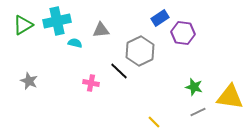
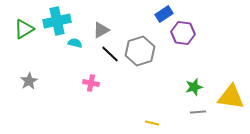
blue rectangle: moved 4 px right, 4 px up
green triangle: moved 1 px right, 4 px down
gray triangle: rotated 24 degrees counterclockwise
gray hexagon: rotated 8 degrees clockwise
black line: moved 9 px left, 17 px up
gray star: rotated 18 degrees clockwise
green star: rotated 30 degrees counterclockwise
yellow triangle: moved 1 px right
gray line: rotated 21 degrees clockwise
yellow line: moved 2 px left, 1 px down; rotated 32 degrees counterclockwise
